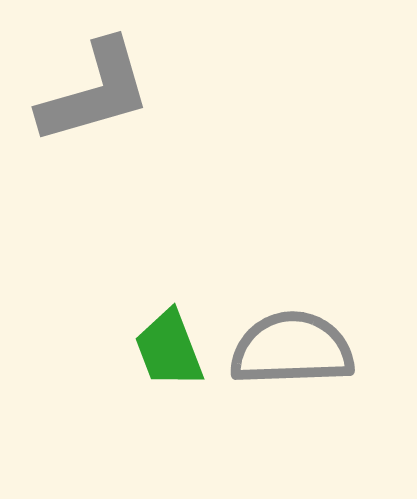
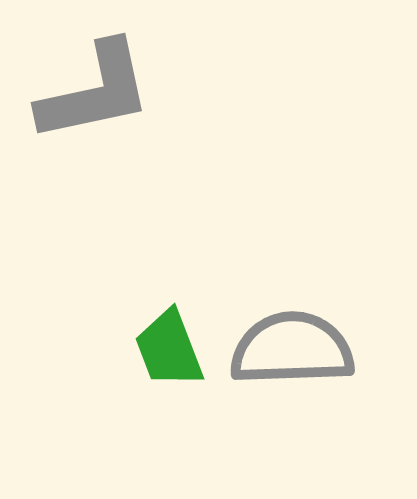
gray L-shape: rotated 4 degrees clockwise
